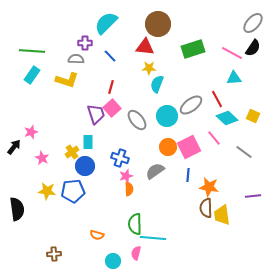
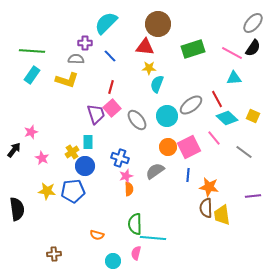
black arrow at (14, 147): moved 3 px down
